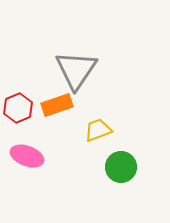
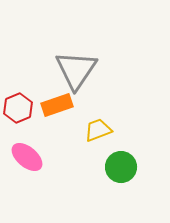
pink ellipse: moved 1 px down; rotated 20 degrees clockwise
